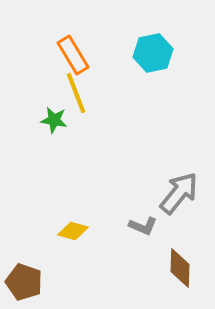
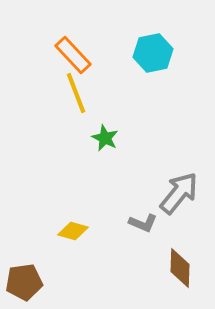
orange rectangle: rotated 12 degrees counterclockwise
green star: moved 51 px right, 18 px down; rotated 16 degrees clockwise
gray L-shape: moved 3 px up
brown pentagon: rotated 27 degrees counterclockwise
